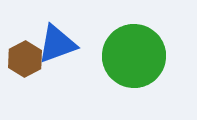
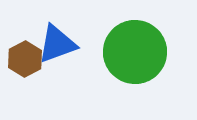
green circle: moved 1 px right, 4 px up
